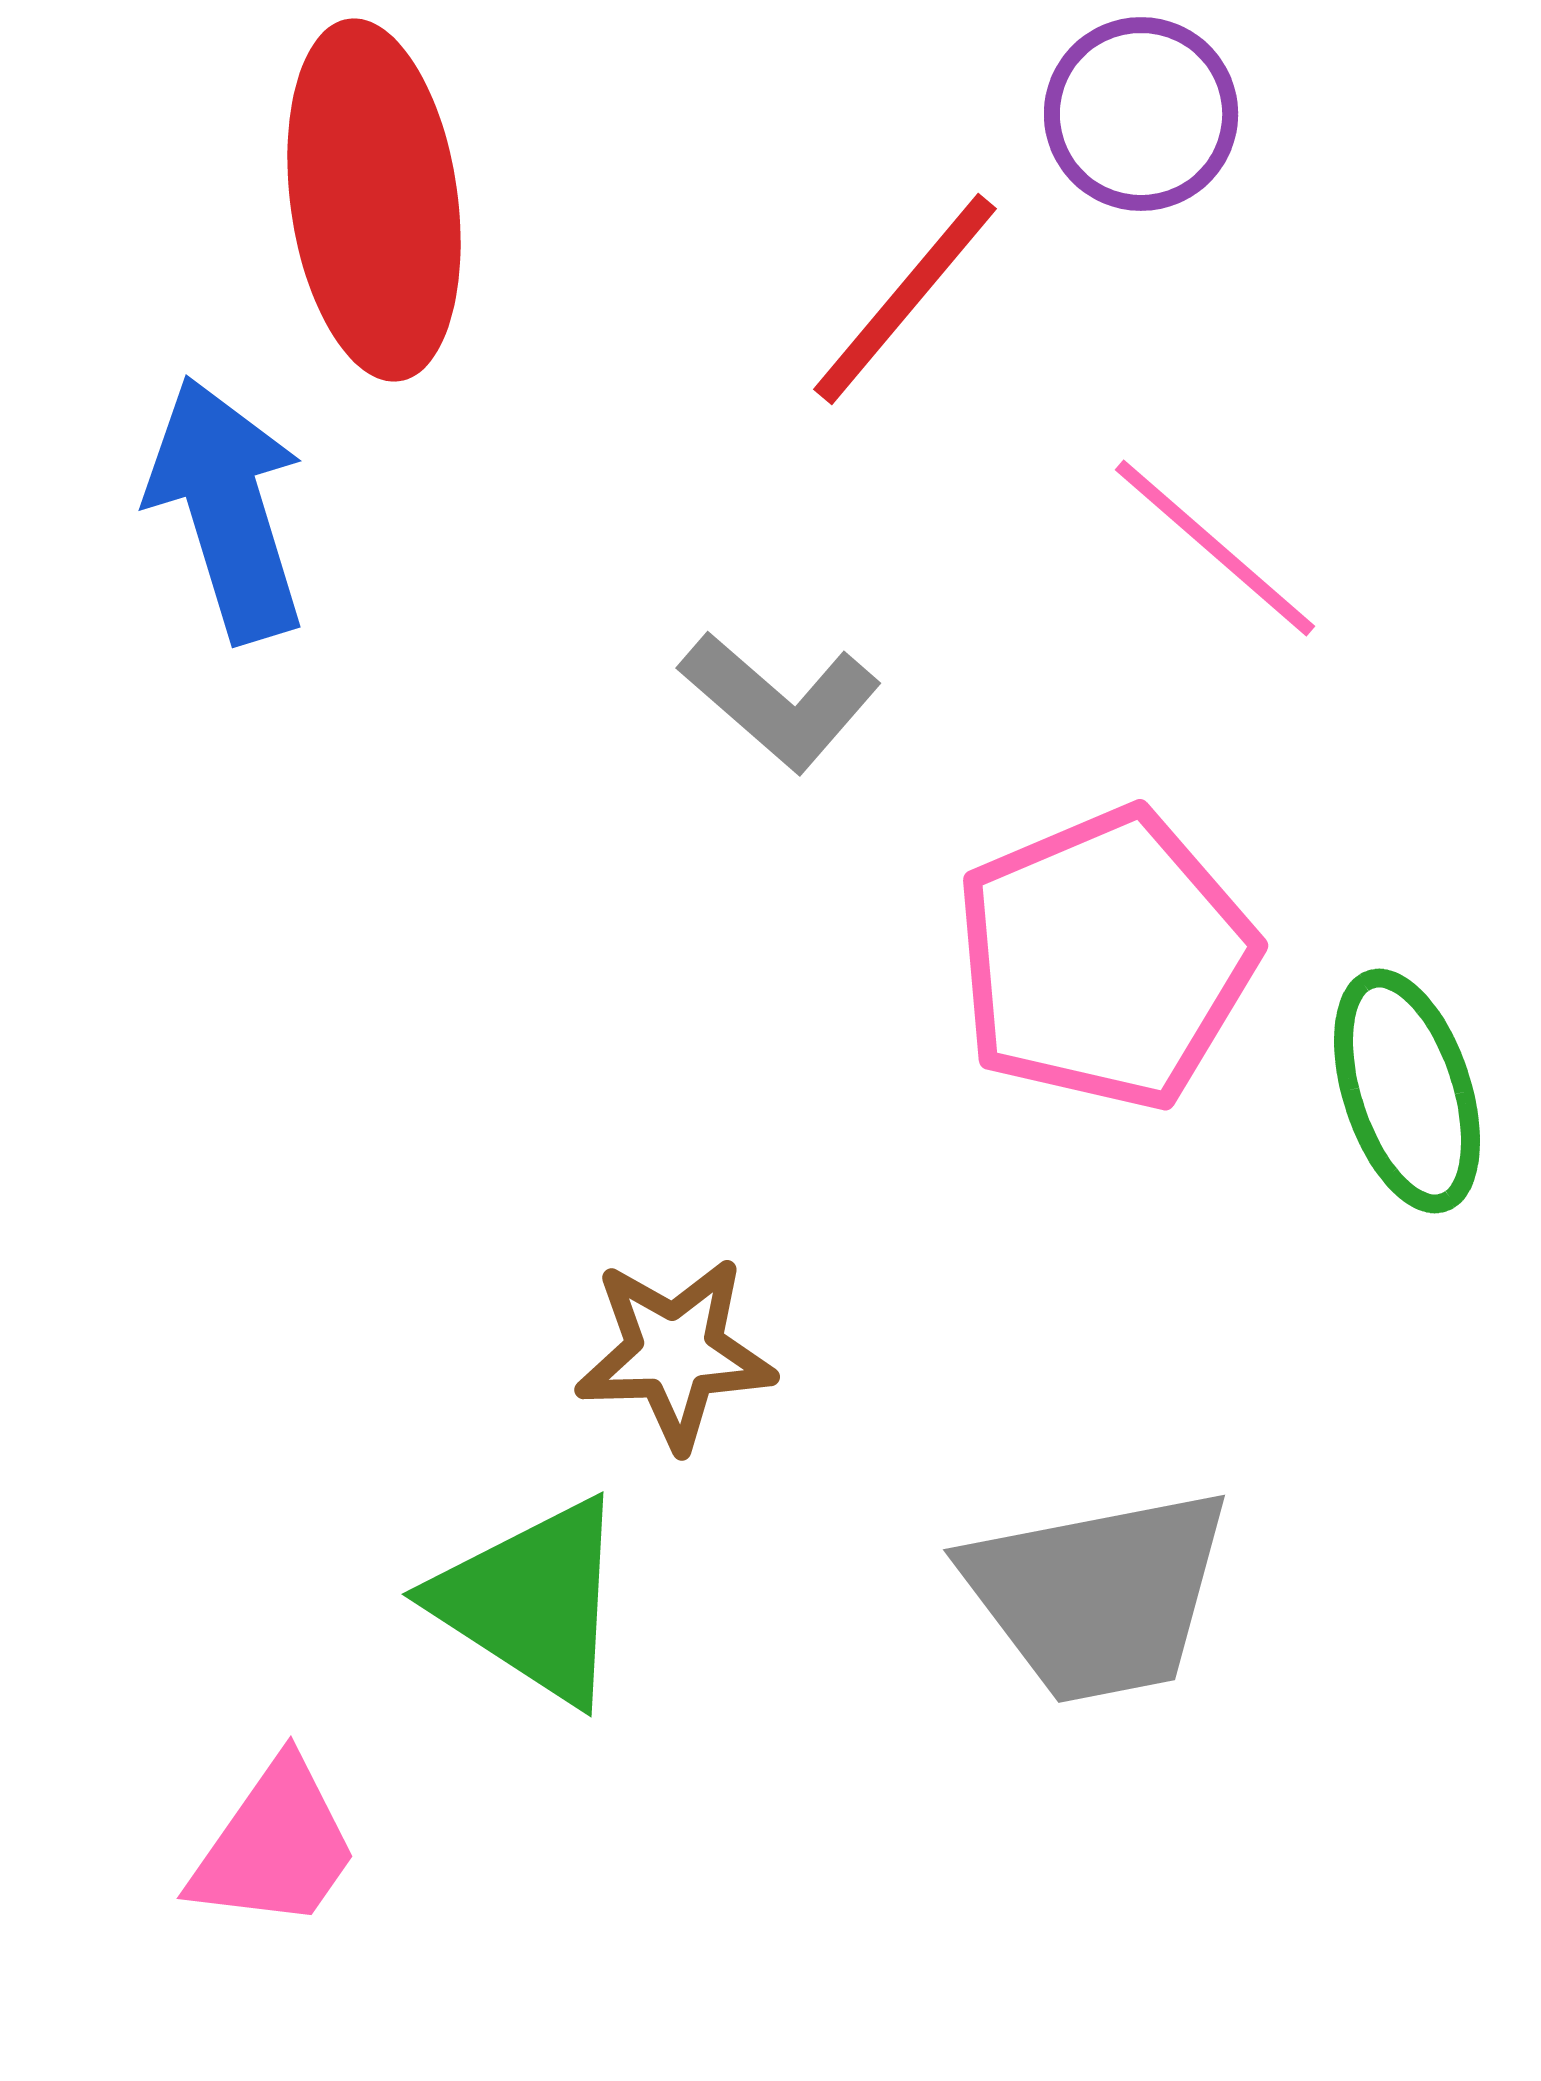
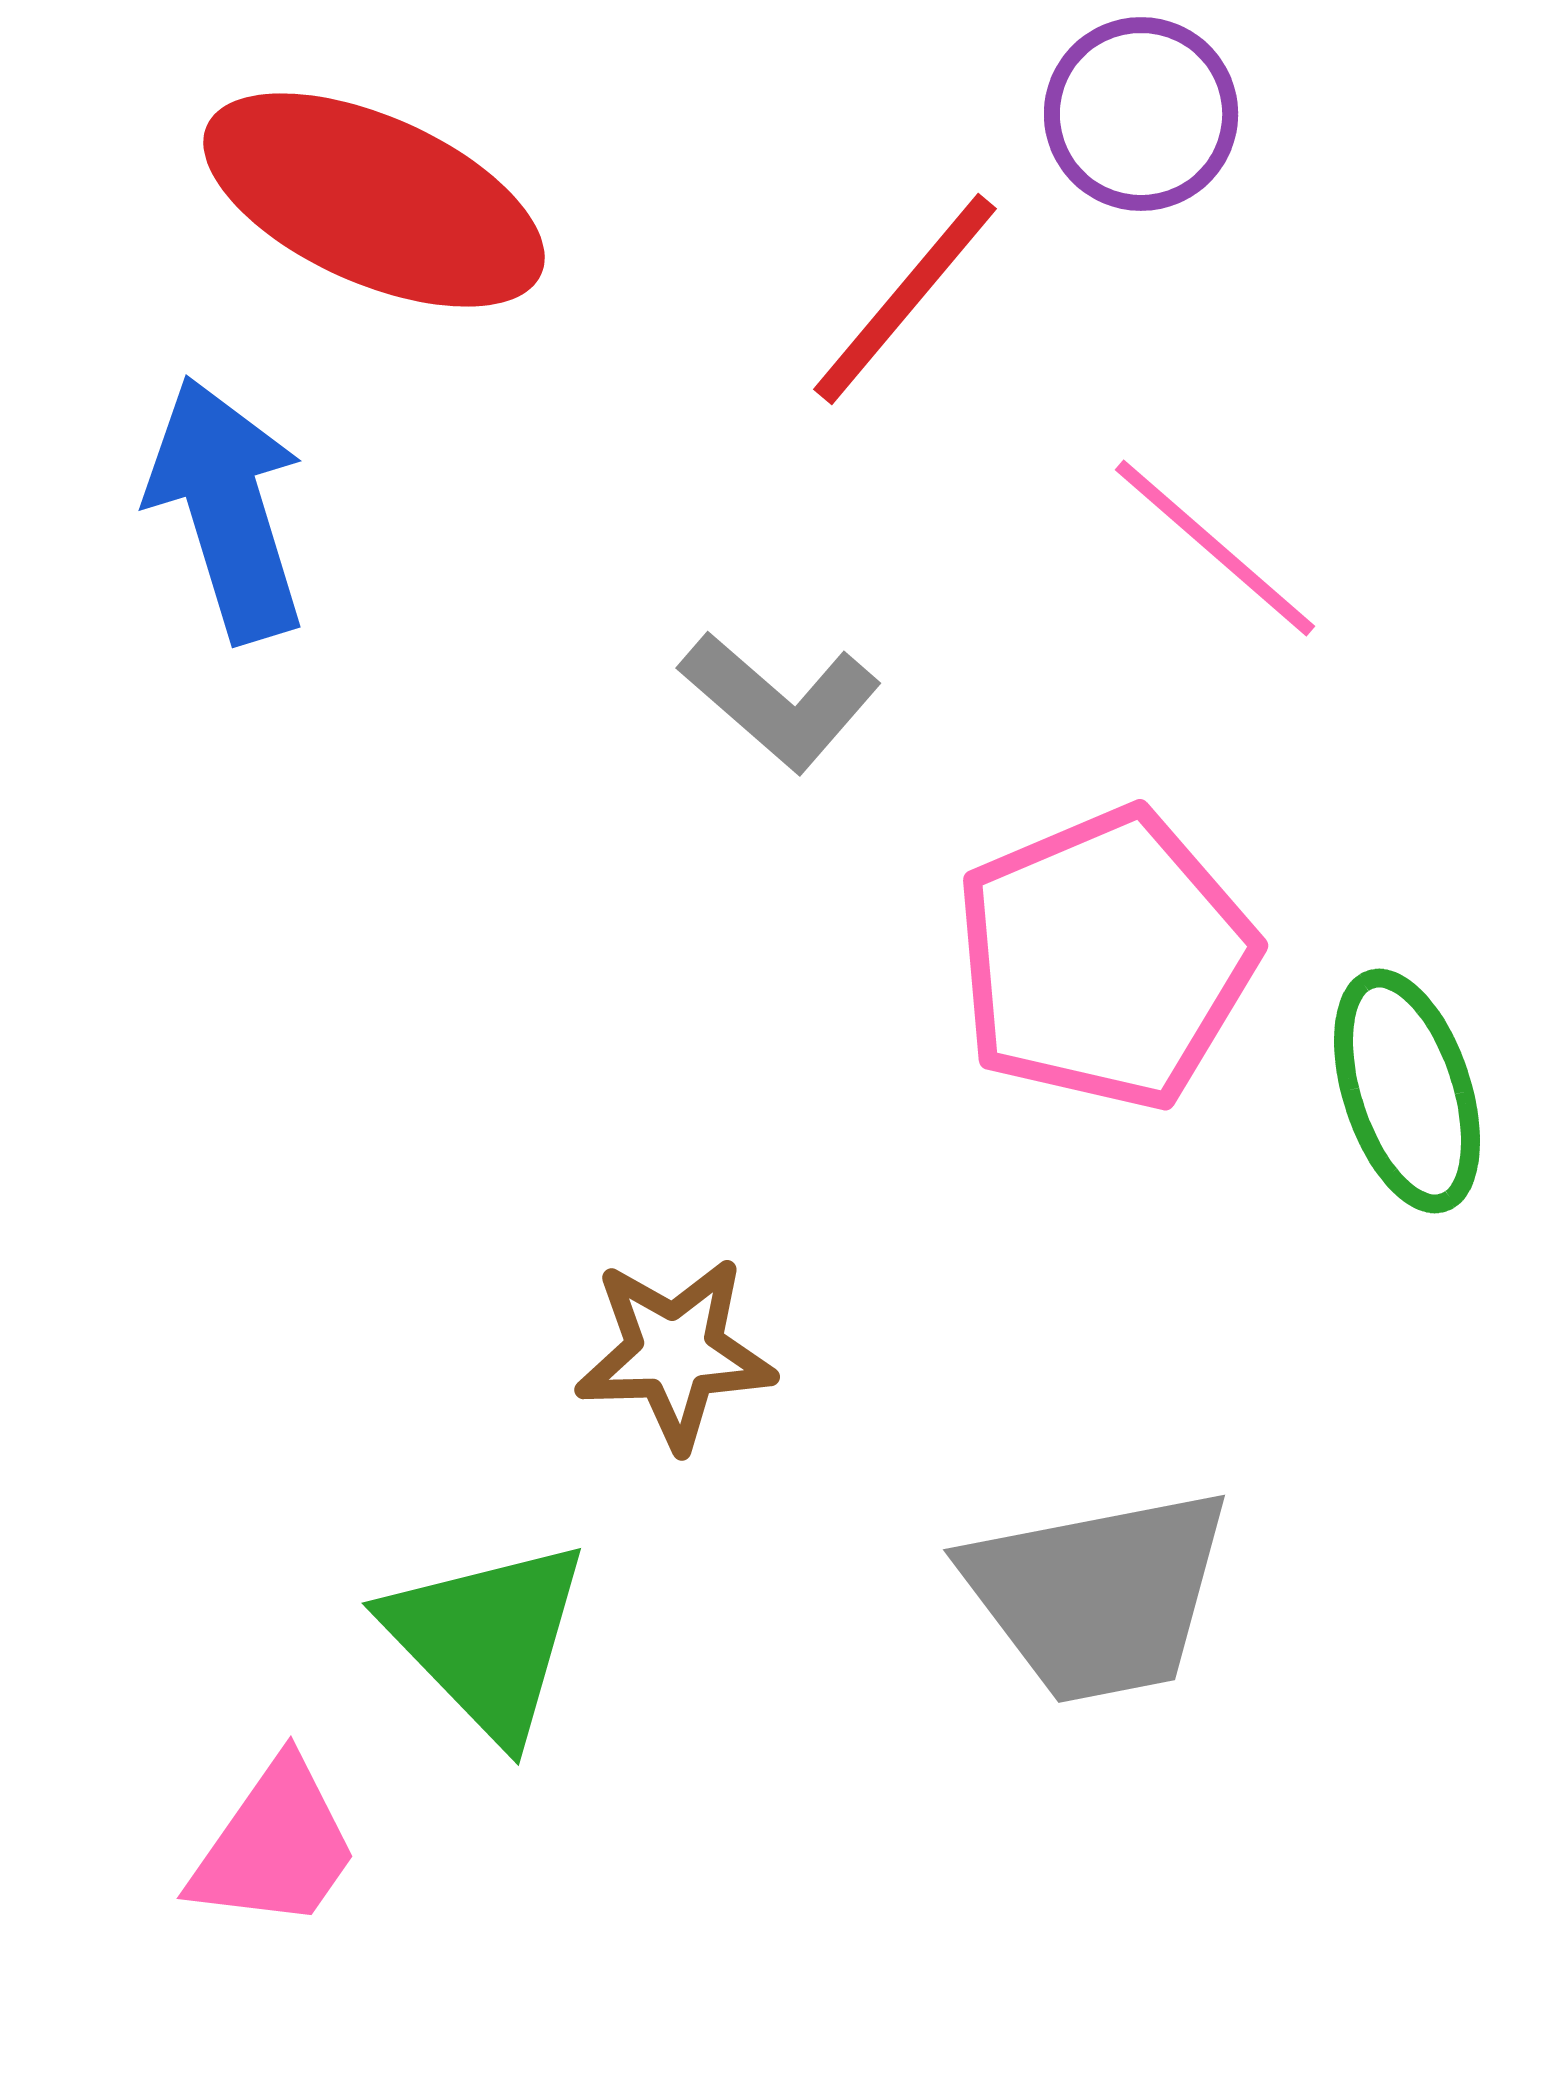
red ellipse: rotated 58 degrees counterclockwise
green triangle: moved 45 px left, 38 px down; rotated 13 degrees clockwise
